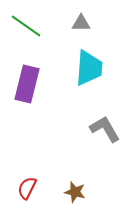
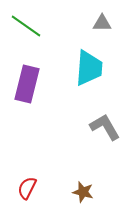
gray triangle: moved 21 px right
gray L-shape: moved 2 px up
brown star: moved 8 px right
